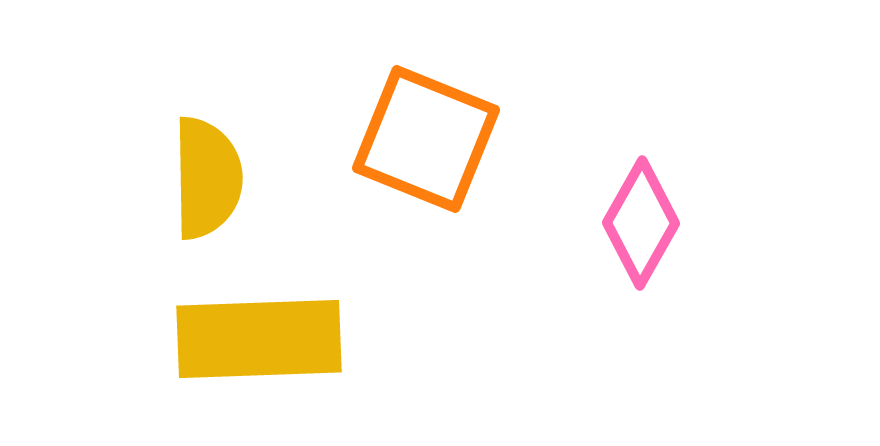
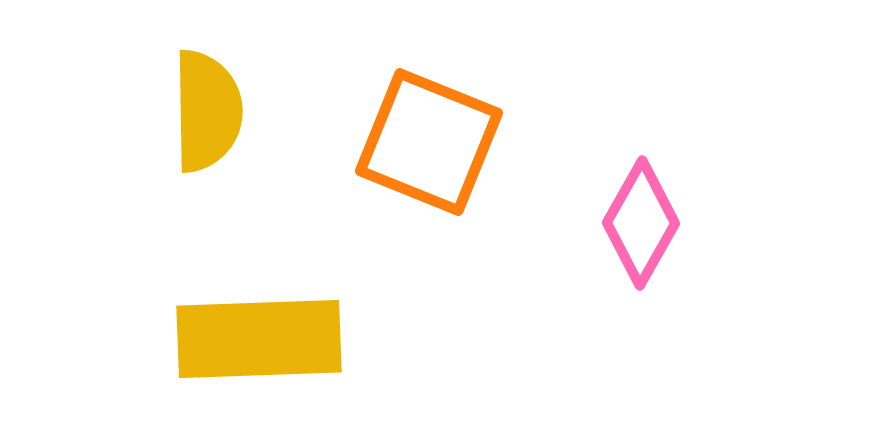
orange square: moved 3 px right, 3 px down
yellow semicircle: moved 67 px up
